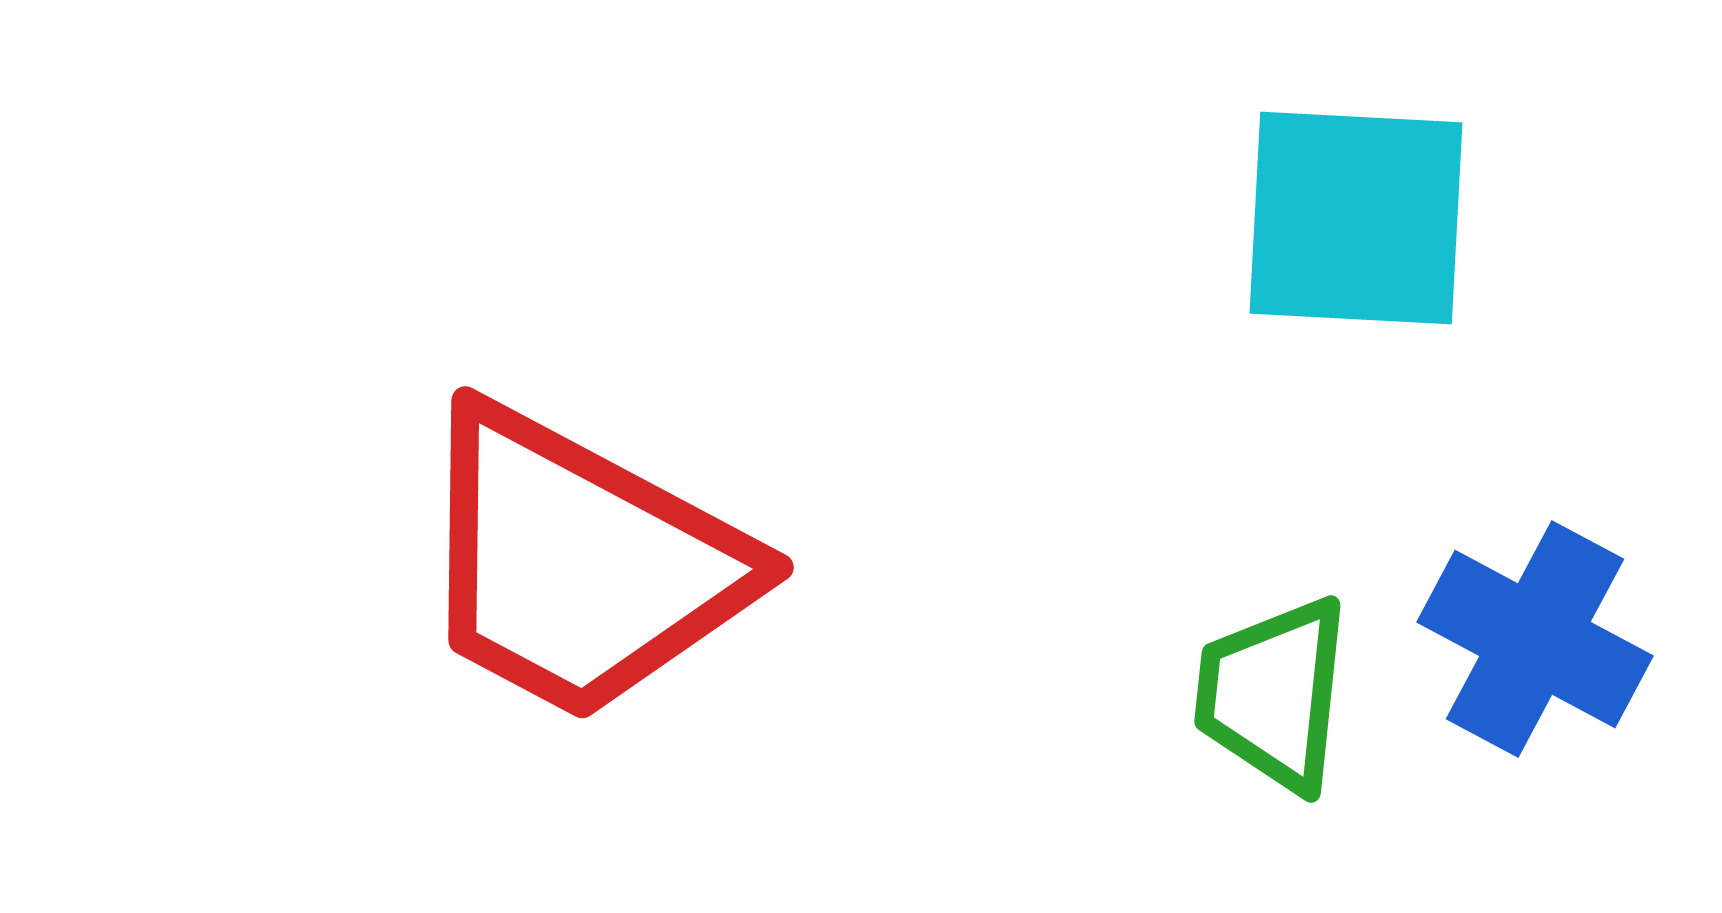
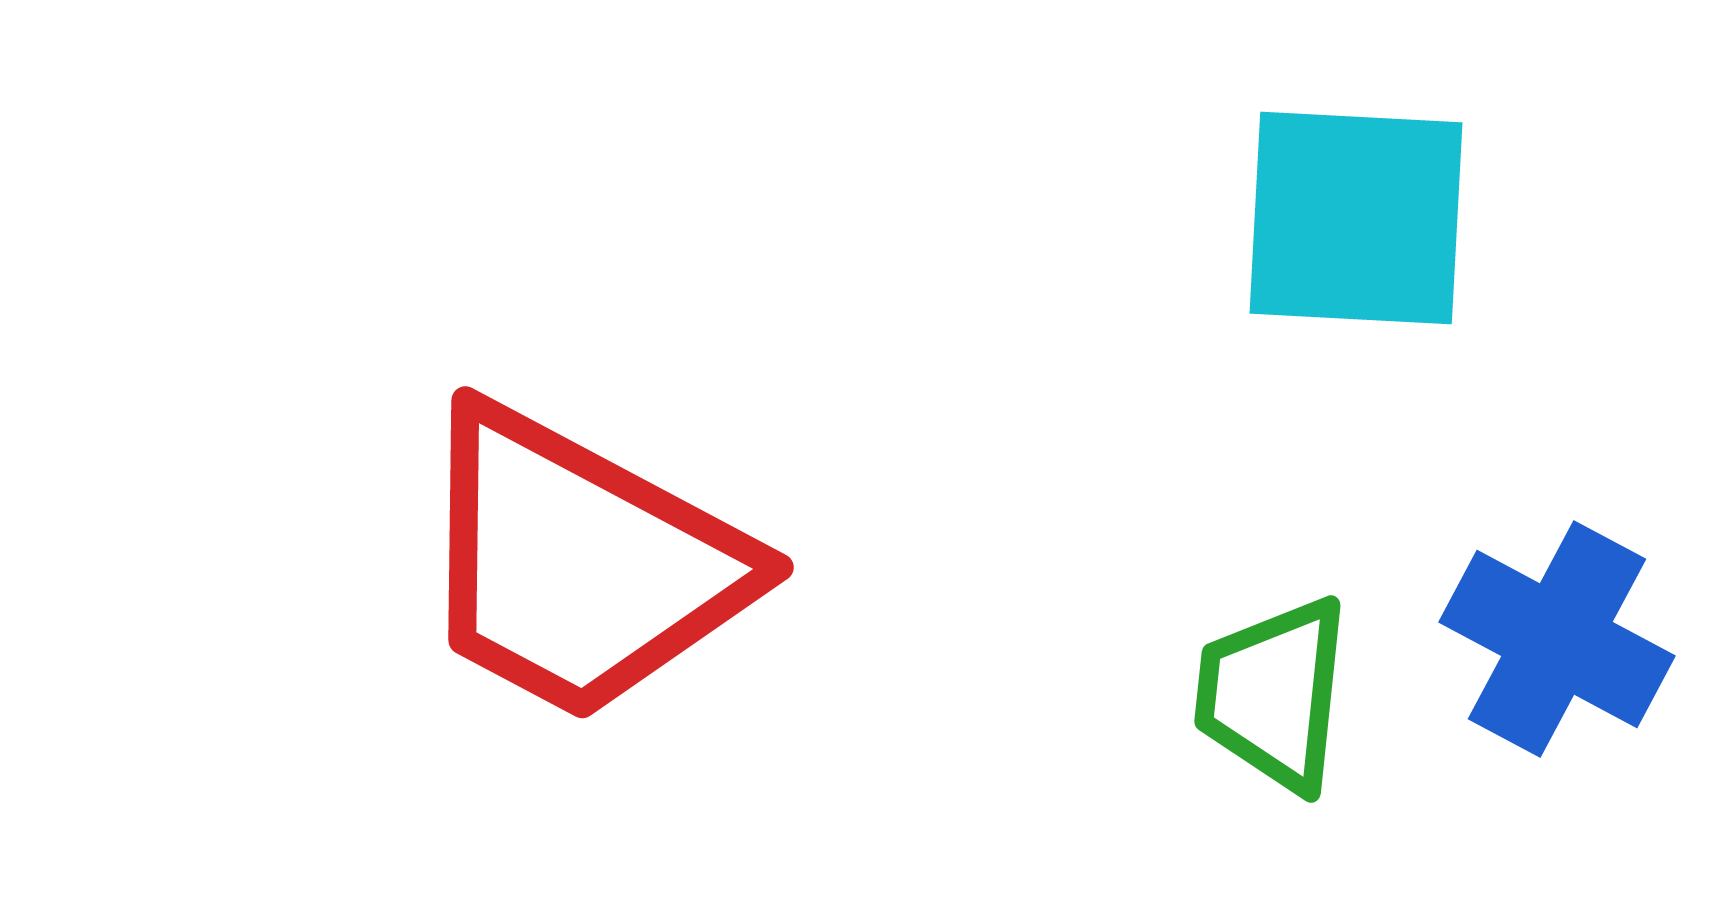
blue cross: moved 22 px right
